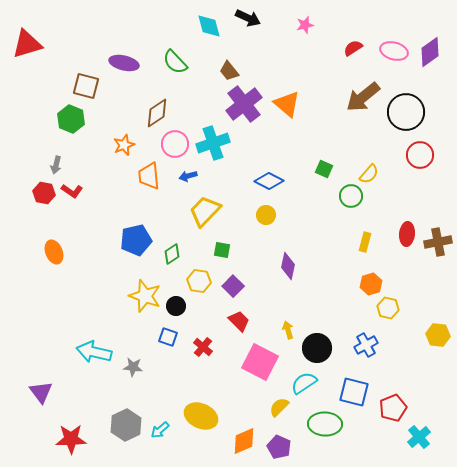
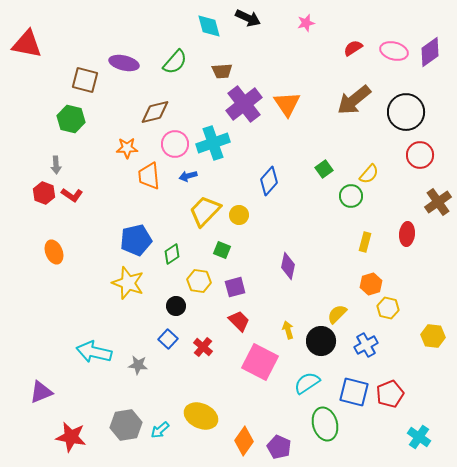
pink star at (305, 25): moved 1 px right, 2 px up
red triangle at (27, 44): rotated 28 degrees clockwise
green semicircle at (175, 62): rotated 96 degrees counterclockwise
brown trapezoid at (229, 71): moved 7 px left; rotated 55 degrees counterclockwise
brown square at (86, 86): moved 1 px left, 6 px up
brown arrow at (363, 97): moved 9 px left, 3 px down
orange triangle at (287, 104): rotated 16 degrees clockwise
brown diamond at (157, 113): moved 2 px left, 1 px up; rotated 20 degrees clockwise
green hexagon at (71, 119): rotated 8 degrees counterclockwise
orange star at (124, 145): moved 3 px right, 3 px down; rotated 20 degrees clockwise
gray arrow at (56, 165): rotated 18 degrees counterclockwise
green square at (324, 169): rotated 30 degrees clockwise
blue diamond at (269, 181): rotated 76 degrees counterclockwise
red L-shape at (72, 191): moved 4 px down
red hexagon at (44, 193): rotated 10 degrees clockwise
yellow circle at (266, 215): moved 27 px left
brown cross at (438, 242): moved 40 px up; rotated 24 degrees counterclockwise
green square at (222, 250): rotated 12 degrees clockwise
purple square at (233, 286): moved 2 px right, 1 px down; rotated 30 degrees clockwise
yellow star at (145, 296): moved 17 px left, 13 px up
yellow hexagon at (438, 335): moved 5 px left, 1 px down
blue square at (168, 337): moved 2 px down; rotated 24 degrees clockwise
black circle at (317, 348): moved 4 px right, 7 px up
gray star at (133, 367): moved 5 px right, 2 px up
cyan semicircle at (304, 383): moved 3 px right
purple triangle at (41, 392): rotated 45 degrees clockwise
yellow semicircle at (279, 407): moved 58 px right, 93 px up
red pentagon at (393, 408): moved 3 px left, 14 px up
green ellipse at (325, 424): rotated 72 degrees clockwise
gray hexagon at (126, 425): rotated 16 degrees clockwise
cyan cross at (419, 437): rotated 15 degrees counterclockwise
red star at (71, 439): moved 2 px up; rotated 12 degrees clockwise
orange diamond at (244, 441): rotated 32 degrees counterclockwise
